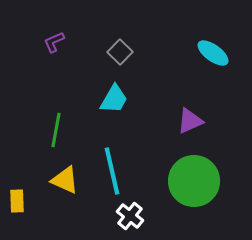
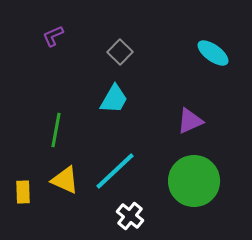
purple L-shape: moved 1 px left, 6 px up
cyan line: moved 3 px right; rotated 60 degrees clockwise
yellow rectangle: moved 6 px right, 9 px up
